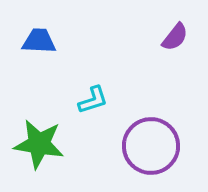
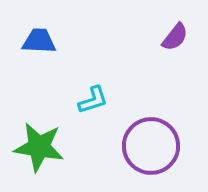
green star: moved 3 px down
